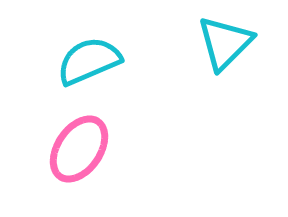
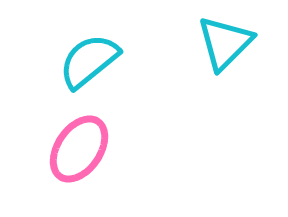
cyan semicircle: rotated 16 degrees counterclockwise
